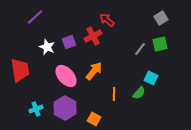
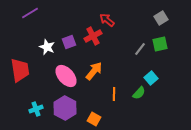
purple line: moved 5 px left, 4 px up; rotated 12 degrees clockwise
cyan square: rotated 24 degrees clockwise
